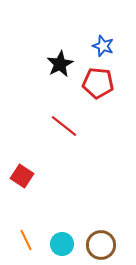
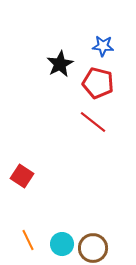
blue star: rotated 15 degrees counterclockwise
red pentagon: rotated 8 degrees clockwise
red line: moved 29 px right, 4 px up
orange line: moved 2 px right
brown circle: moved 8 px left, 3 px down
